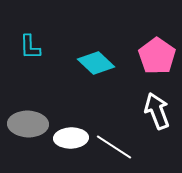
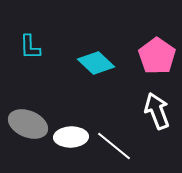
gray ellipse: rotated 21 degrees clockwise
white ellipse: moved 1 px up
white line: moved 1 px up; rotated 6 degrees clockwise
